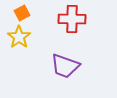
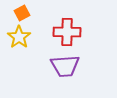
red cross: moved 5 px left, 13 px down
purple trapezoid: rotated 24 degrees counterclockwise
